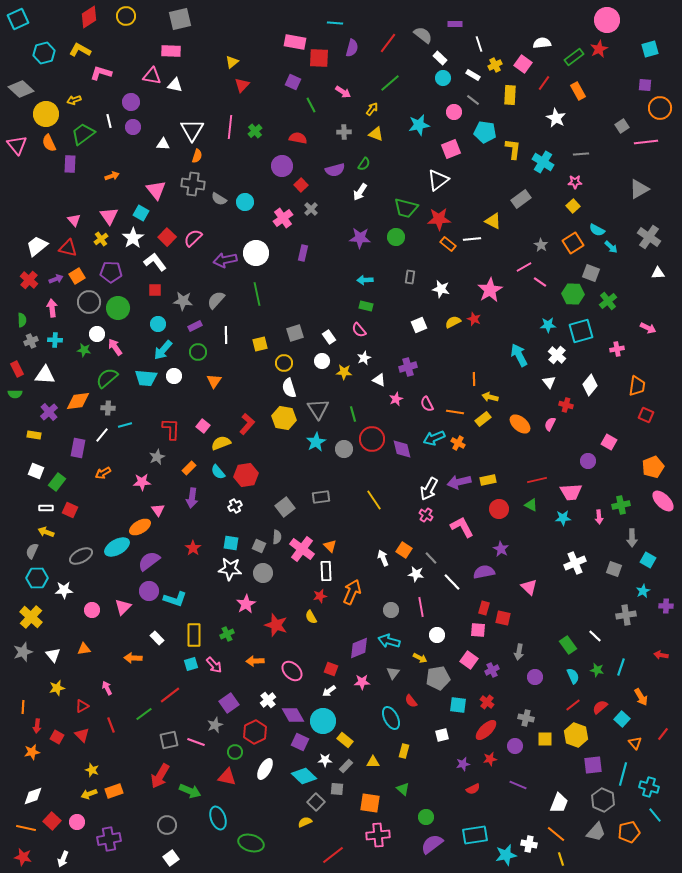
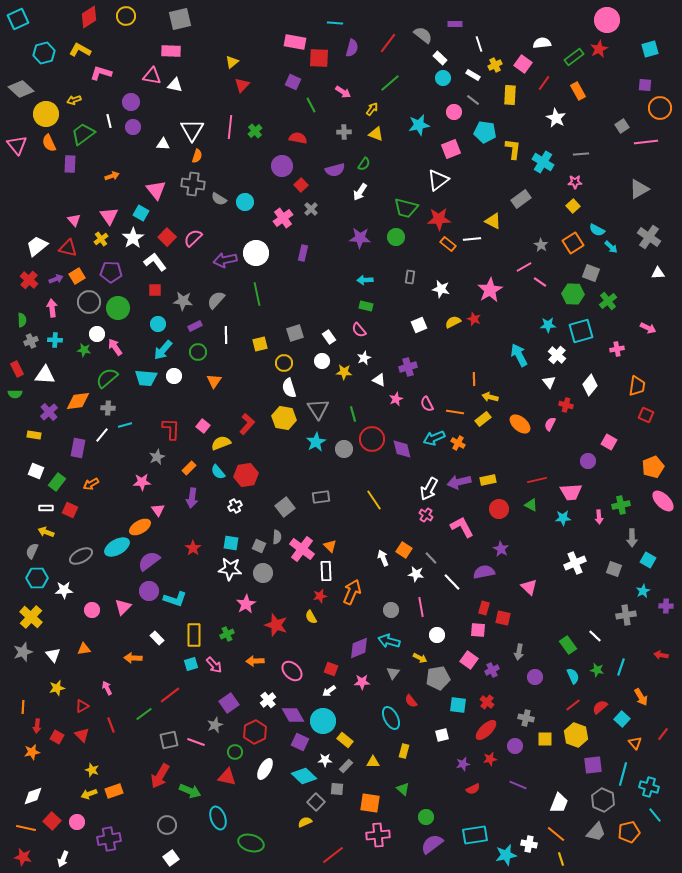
orange arrow at (103, 473): moved 12 px left, 11 px down
